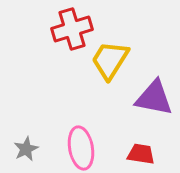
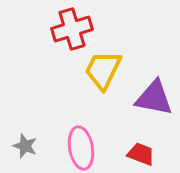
yellow trapezoid: moved 7 px left, 10 px down; rotated 6 degrees counterclockwise
gray star: moved 1 px left, 3 px up; rotated 25 degrees counterclockwise
red trapezoid: rotated 12 degrees clockwise
